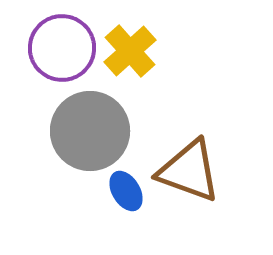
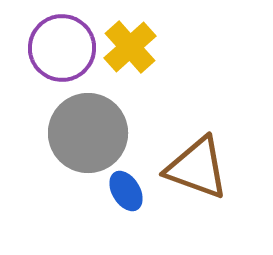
yellow cross: moved 4 px up
gray circle: moved 2 px left, 2 px down
brown triangle: moved 8 px right, 3 px up
